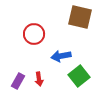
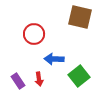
blue arrow: moved 7 px left, 3 px down; rotated 12 degrees clockwise
purple rectangle: rotated 63 degrees counterclockwise
